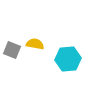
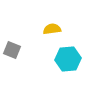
yellow semicircle: moved 17 px right, 15 px up; rotated 18 degrees counterclockwise
